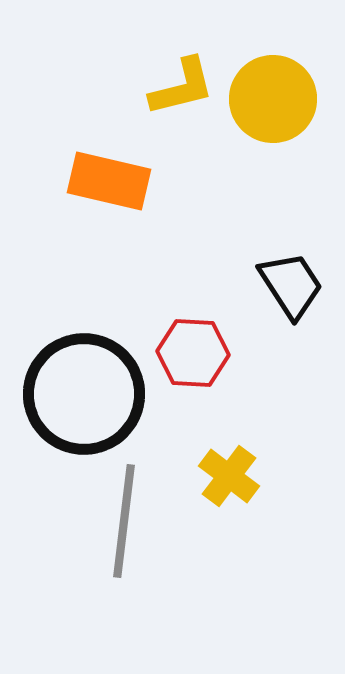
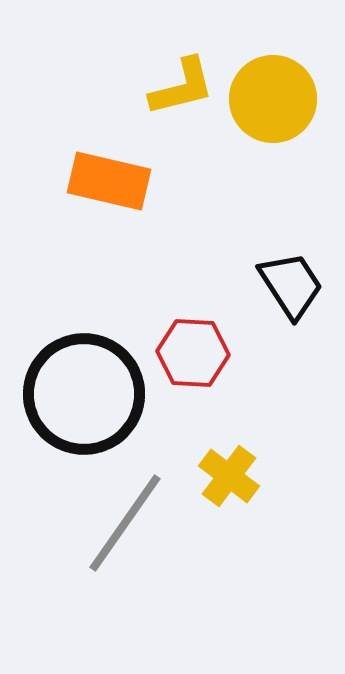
gray line: moved 1 px right, 2 px down; rotated 28 degrees clockwise
